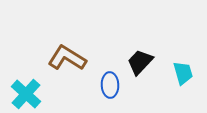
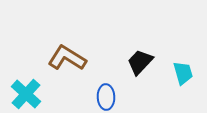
blue ellipse: moved 4 px left, 12 px down
